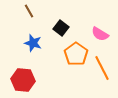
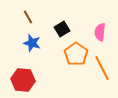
brown line: moved 1 px left, 6 px down
black square: moved 1 px right, 1 px down; rotated 21 degrees clockwise
pink semicircle: moved 2 px up; rotated 66 degrees clockwise
blue star: moved 1 px left
